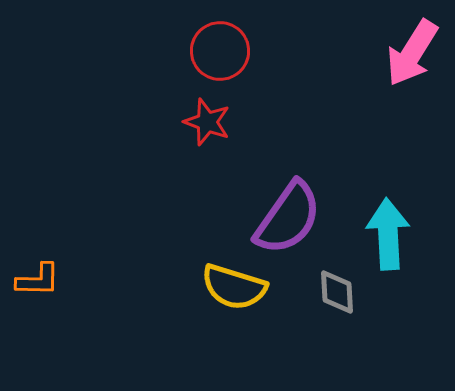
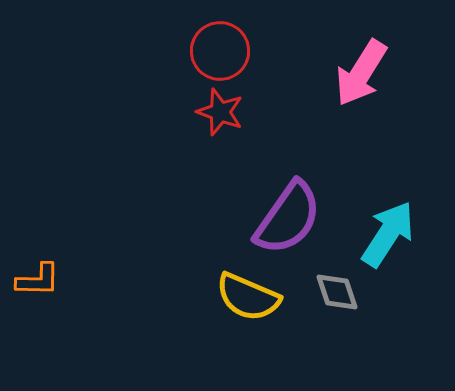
pink arrow: moved 51 px left, 20 px down
red star: moved 13 px right, 10 px up
cyan arrow: rotated 36 degrees clockwise
yellow semicircle: moved 14 px right, 10 px down; rotated 6 degrees clockwise
gray diamond: rotated 15 degrees counterclockwise
